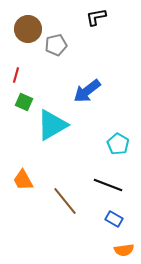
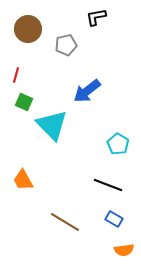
gray pentagon: moved 10 px right
cyan triangle: rotated 44 degrees counterclockwise
brown line: moved 21 px down; rotated 20 degrees counterclockwise
